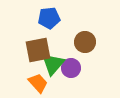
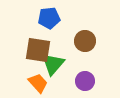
brown circle: moved 1 px up
brown square: rotated 20 degrees clockwise
purple circle: moved 14 px right, 13 px down
